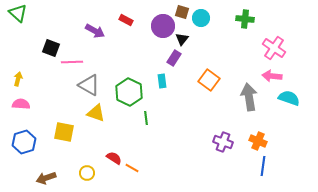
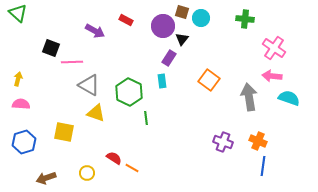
purple rectangle: moved 5 px left
